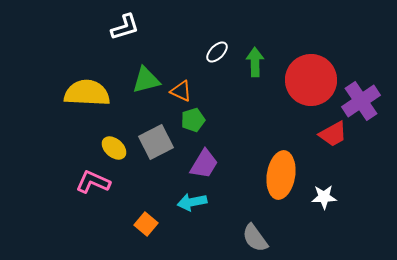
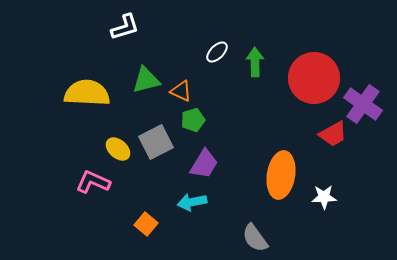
red circle: moved 3 px right, 2 px up
purple cross: moved 2 px right, 3 px down; rotated 21 degrees counterclockwise
yellow ellipse: moved 4 px right, 1 px down
